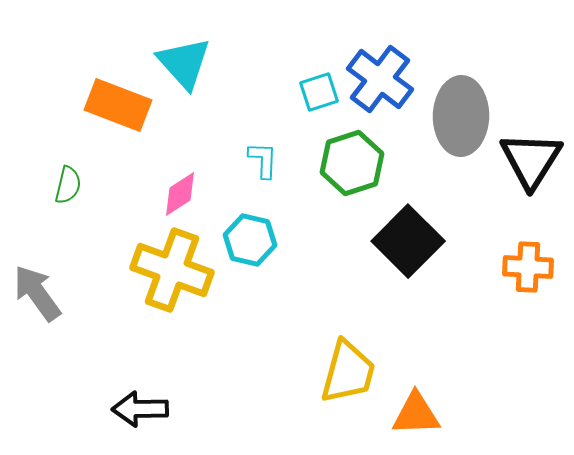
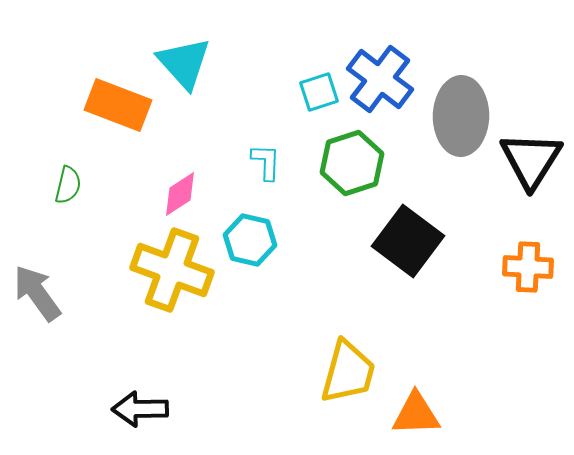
cyan L-shape: moved 3 px right, 2 px down
black square: rotated 8 degrees counterclockwise
